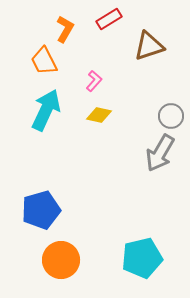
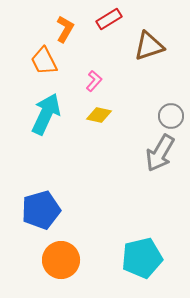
cyan arrow: moved 4 px down
